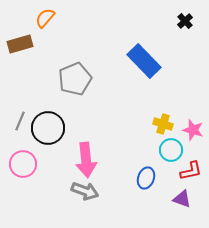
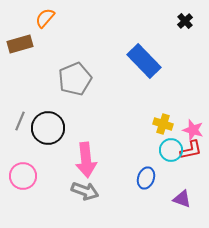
pink circle: moved 12 px down
red L-shape: moved 21 px up
